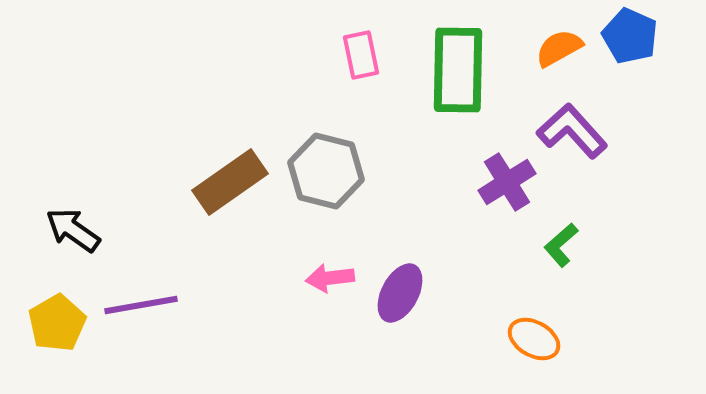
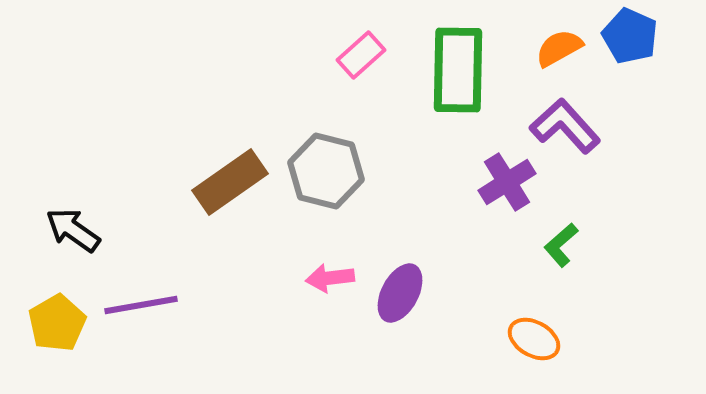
pink rectangle: rotated 60 degrees clockwise
purple L-shape: moved 7 px left, 5 px up
